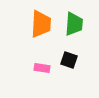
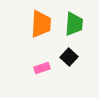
black square: moved 3 px up; rotated 24 degrees clockwise
pink rectangle: rotated 28 degrees counterclockwise
